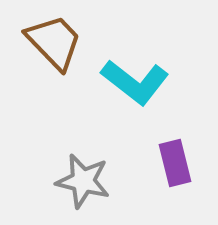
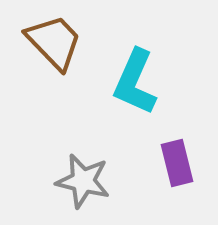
cyan L-shape: rotated 76 degrees clockwise
purple rectangle: moved 2 px right
